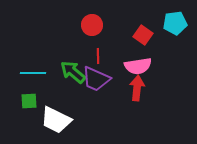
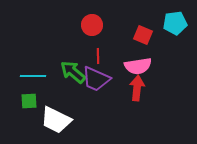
red square: rotated 12 degrees counterclockwise
cyan line: moved 3 px down
